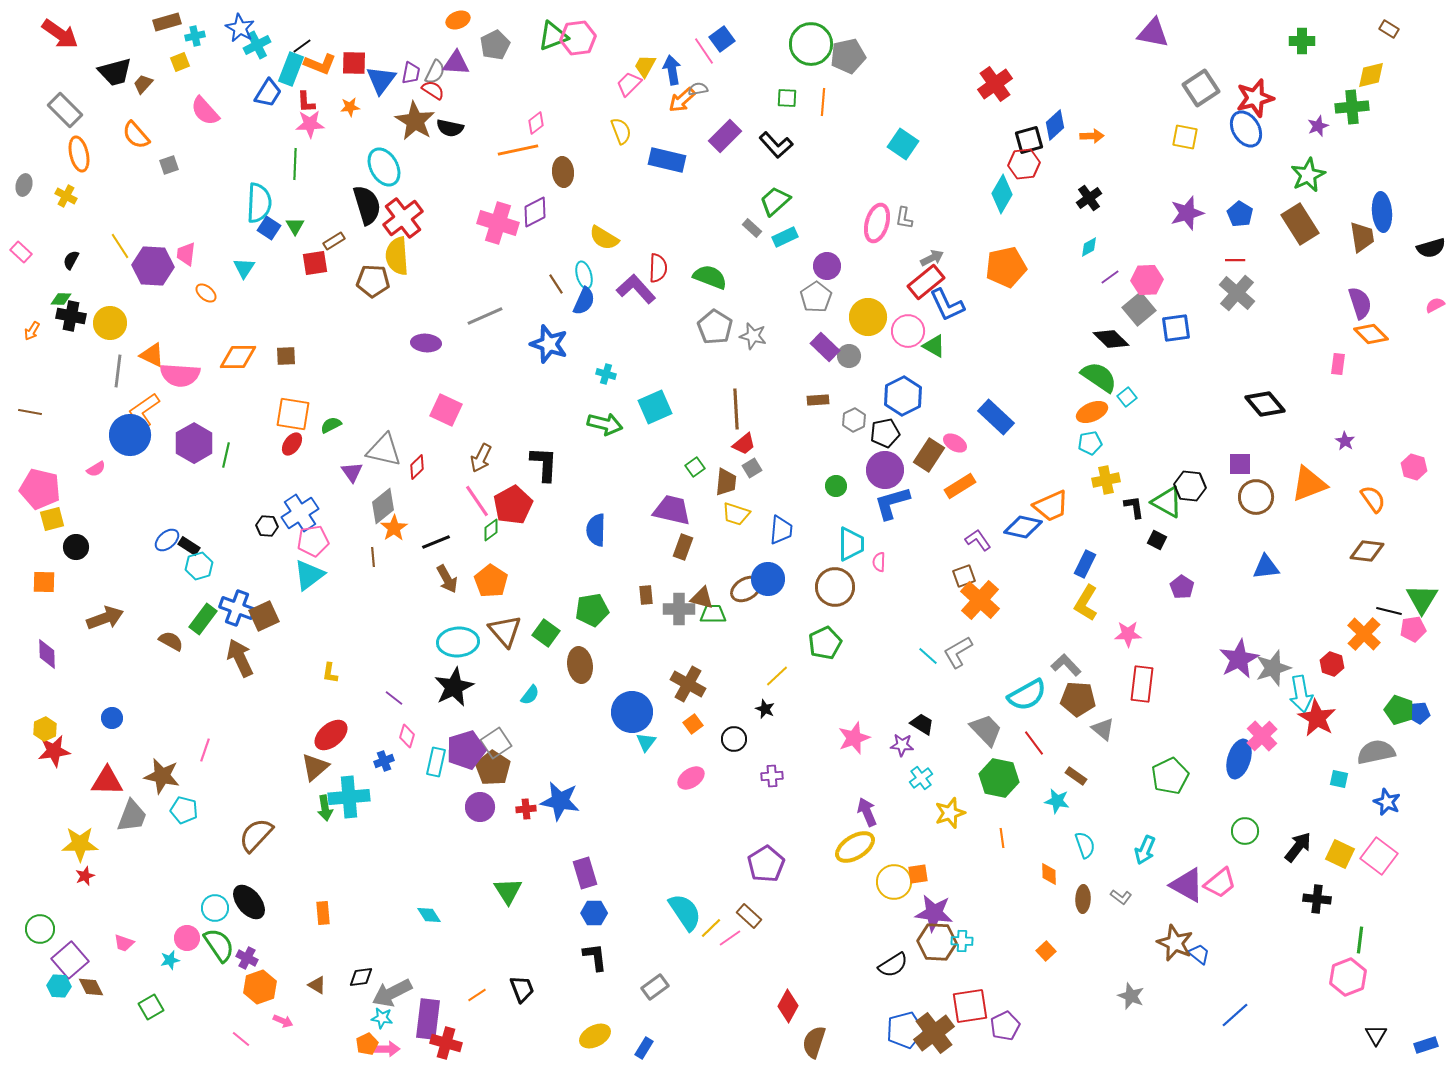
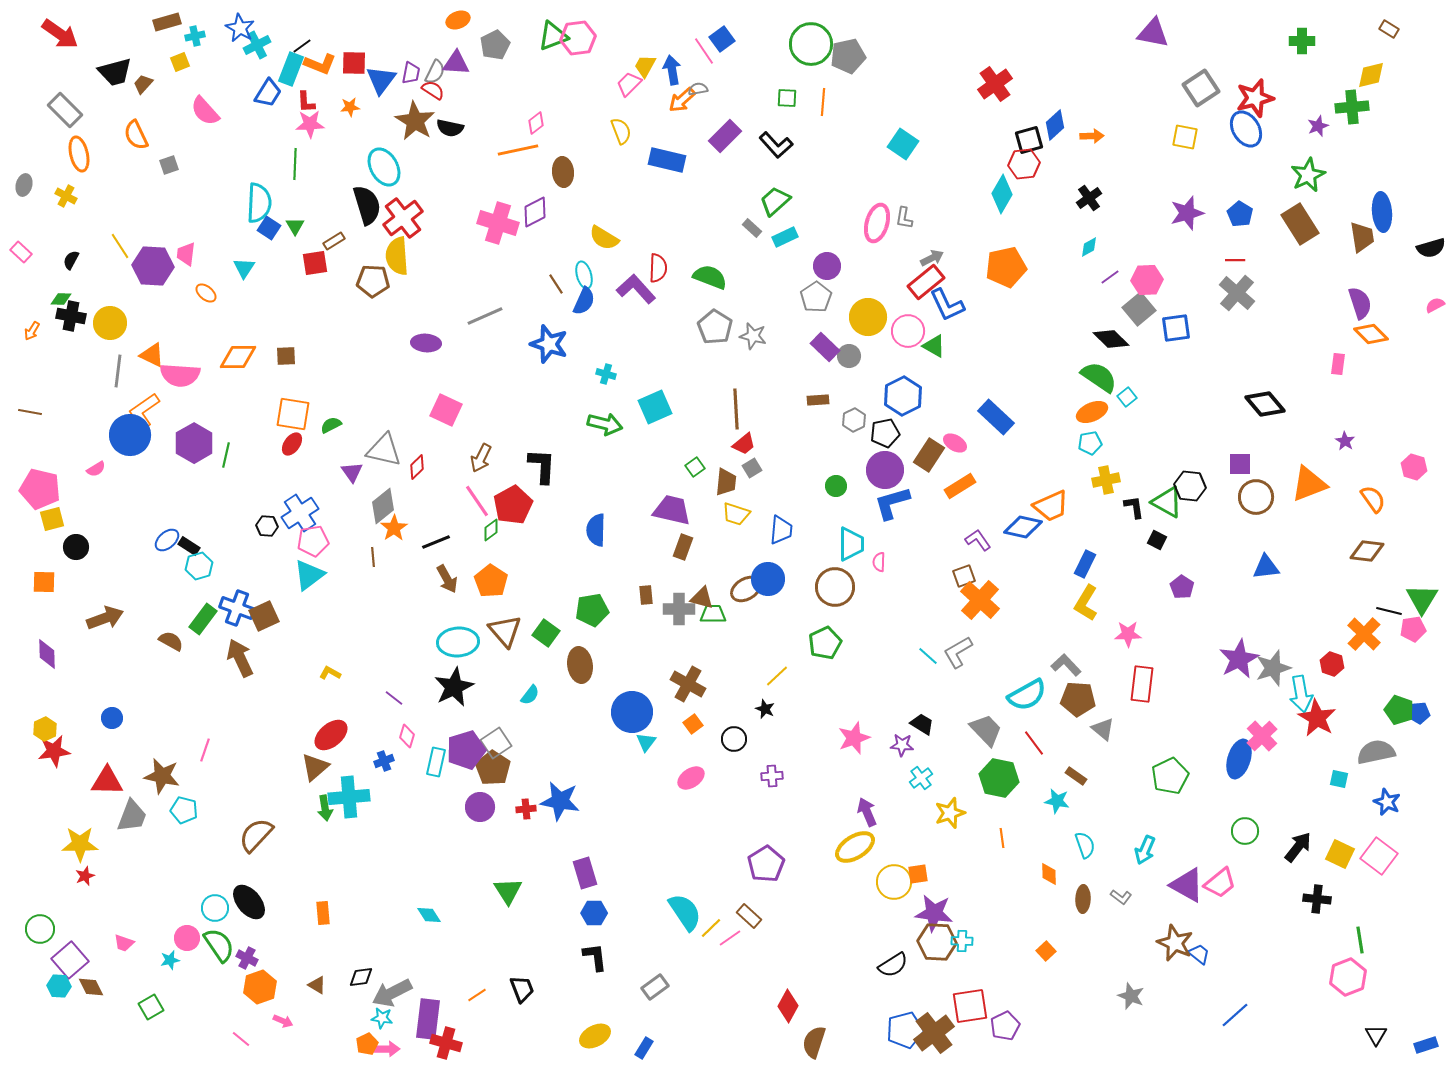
orange semicircle at (136, 135): rotated 16 degrees clockwise
black L-shape at (544, 464): moved 2 px left, 2 px down
yellow L-shape at (330, 673): rotated 110 degrees clockwise
green line at (1360, 940): rotated 16 degrees counterclockwise
